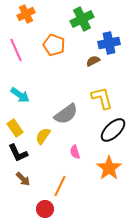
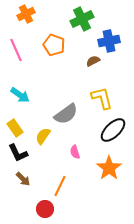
blue cross: moved 2 px up
